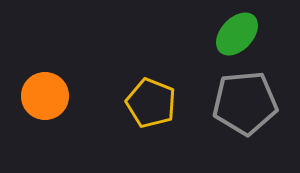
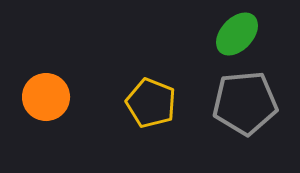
orange circle: moved 1 px right, 1 px down
